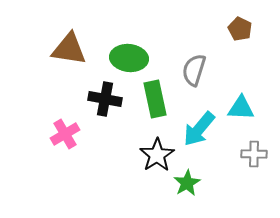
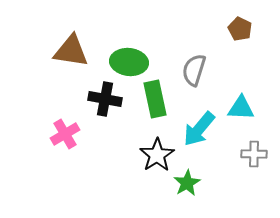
brown triangle: moved 2 px right, 2 px down
green ellipse: moved 4 px down
